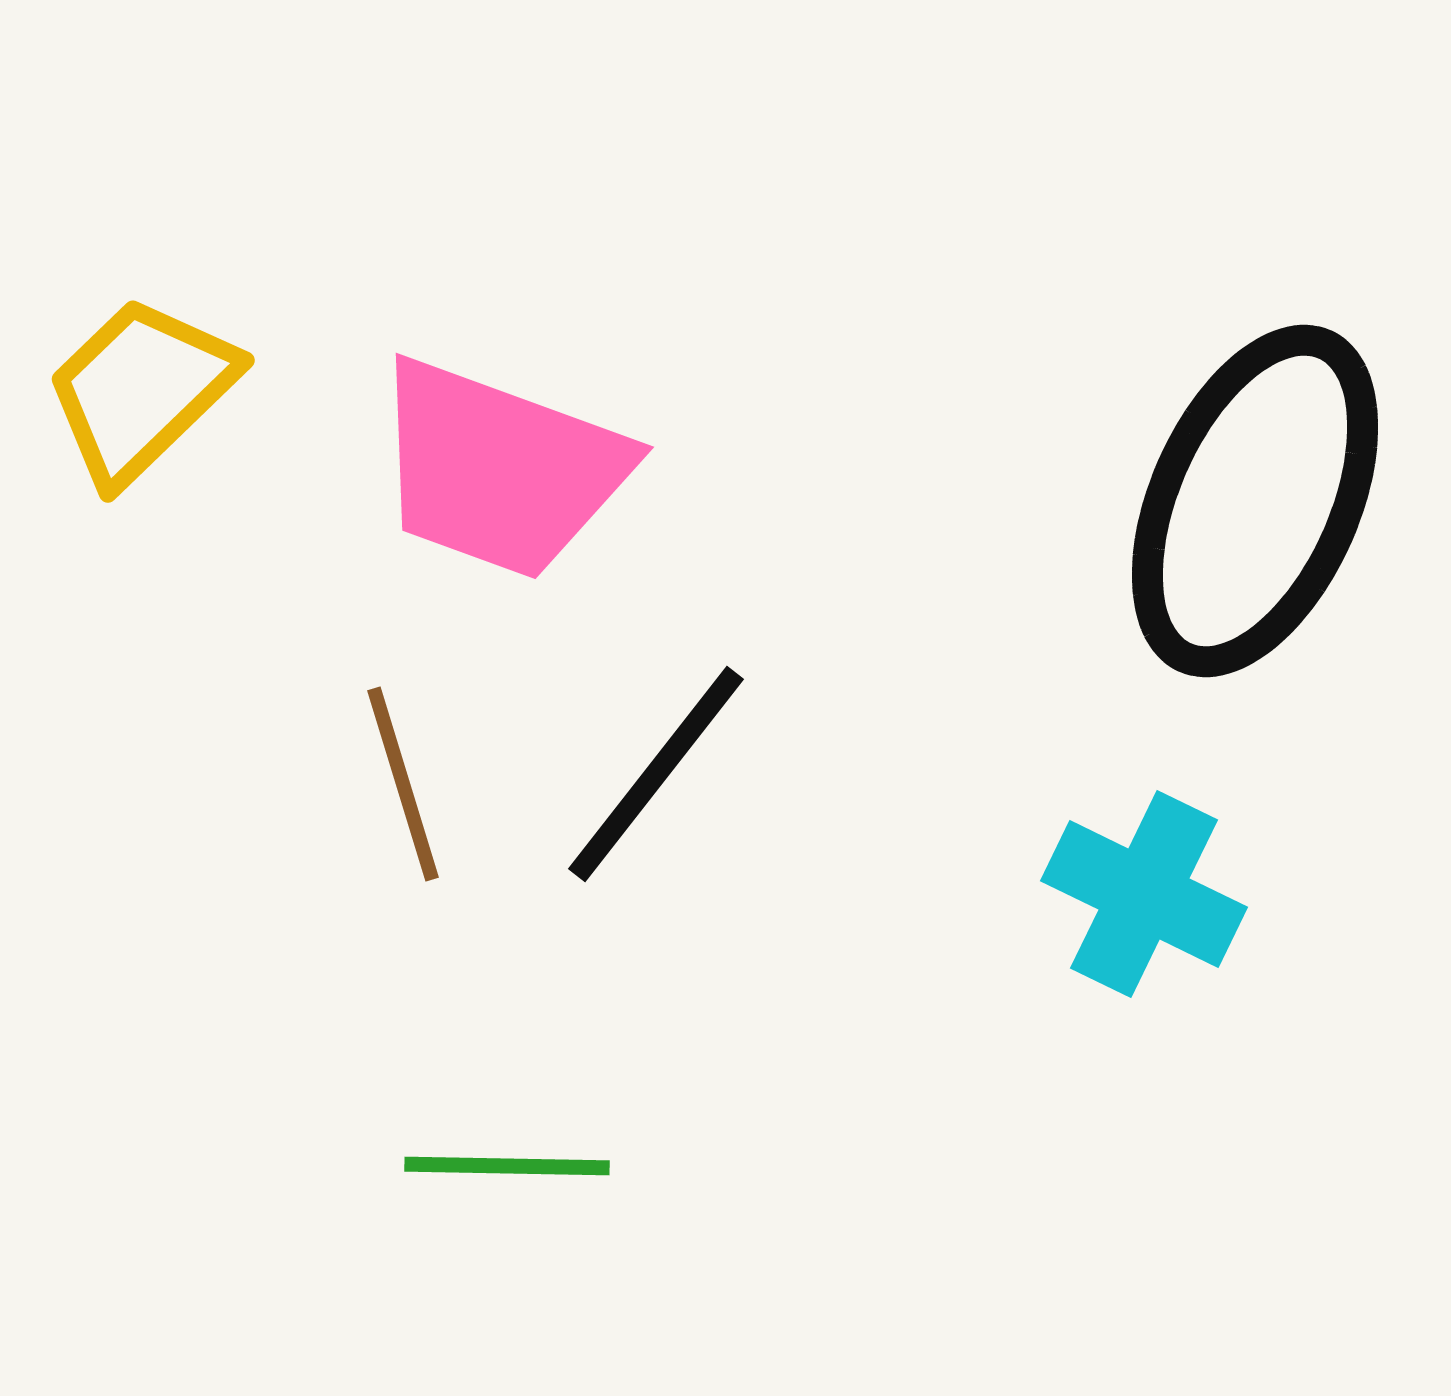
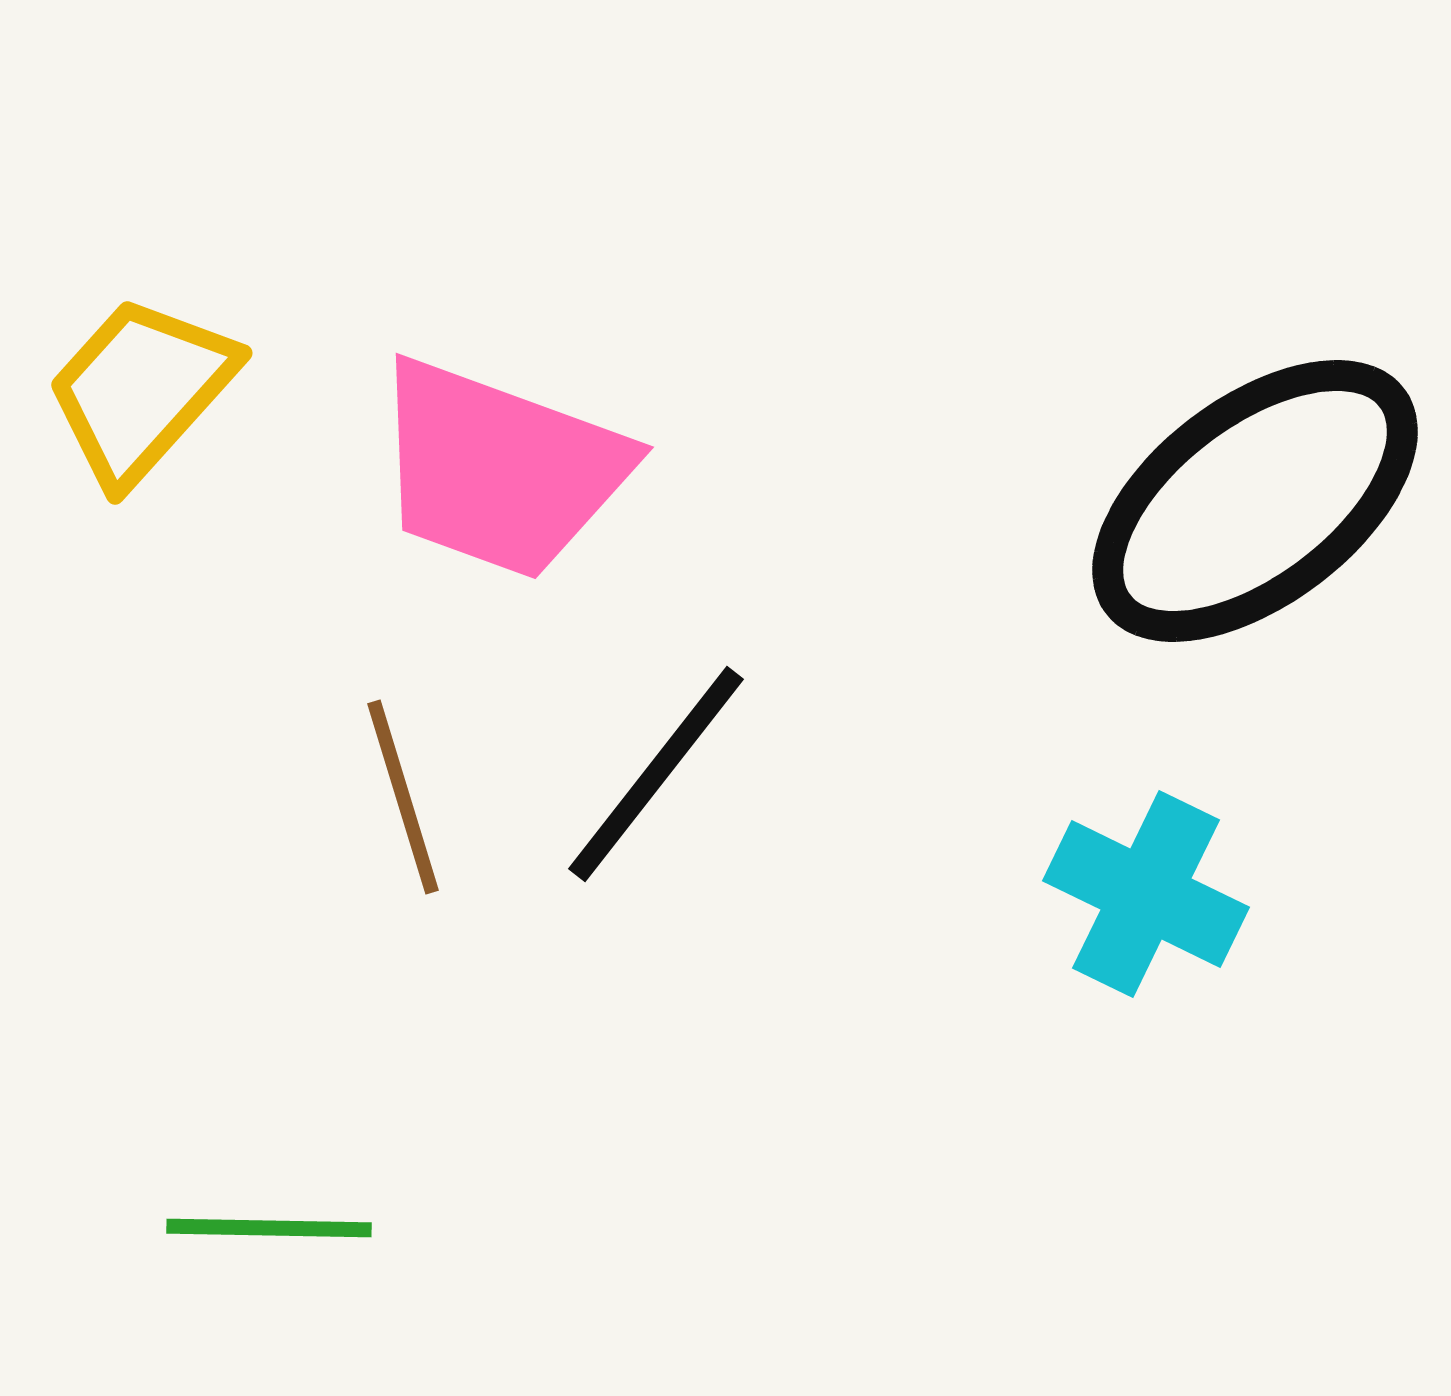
yellow trapezoid: rotated 4 degrees counterclockwise
black ellipse: rotated 29 degrees clockwise
brown line: moved 13 px down
cyan cross: moved 2 px right
green line: moved 238 px left, 62 px down
